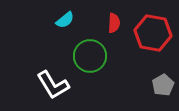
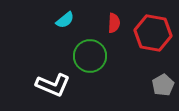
white L-shape: rotated 36 degrees counterclockwise
